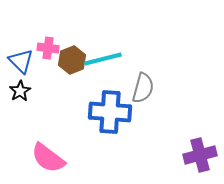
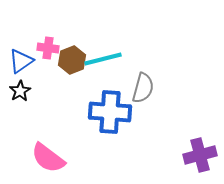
blue triangle: rotated 40 degrees clockwise
